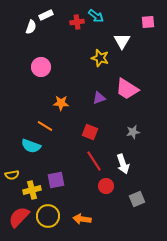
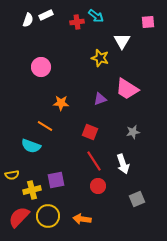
white semicircle: moved 3 px left, 7 px up
purple triangle: moved 1 px right, 1 px down
red circle: moved 8 px left
